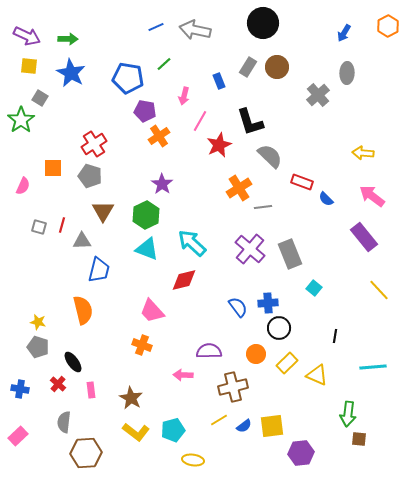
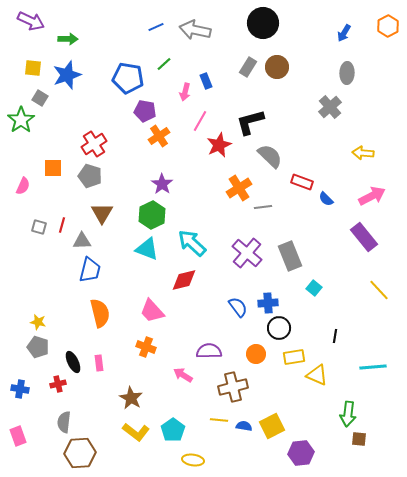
purple arrow at (27, 36): moved 4 px right, 15 px up
yellow square at (29, 66): moved 4 px right, 2 px down
blue star at (71, 73): moved 4 px left, 2 px down; rotated 24 degrees clockwise
blue rectangle at (219, 81): moved 13 px left
gray cross at (318, 95): moved 12 px right, 12 px down
pink arrow at (184, 96): moved 1 px right, 4 px up
black L-shape at (250, 122): rotated 92 degrees clockwise
pink arrow at (372, 196): rotated 116 degrees clockwise
brown triangle at (103, 211): moved 1 px left, 2 px down
green hexagon at (146, 215): moved 6 px right
purple cross at (250, 249): moved 3 px left, 4 px down
gray rectangle at (290, 254): moved 2 px down
blue trapezoid at (99, 270): moved 9 px left
orange semicircle at (83, 310): moved 17 px right, 3 px down
orange cross at (142, 345): moved 4 px right, 2 px down
black ellipse at (73, 362): rotated 10 degrees clockwise
yellow rectangle at (287, 363): moved 7 px right, 6 px up; rotated 35 degrees clockwise
pink arrow at (183, 375): rotated 30 degrees clockwise
red cross at (58, 384): rotated 35 degrees clockwise
pink rectangle at (91, 390): moved 8 px right, 27 px up
yellow line at (219, 420): rotated 36 degrees clockwise
blue semicircle at (244, 426): rotated 133 degrees counterclockwise
yellow square at (272, 426): rotated 20 degrees counterclockwise
cyan pentagon at (173, 430): rotated 20 degrees counterclockwise
pink rectangle at (18, 436): rotated 66 degrees counterclockwise
brown hexagon at (86, 453): moved 6 px left
